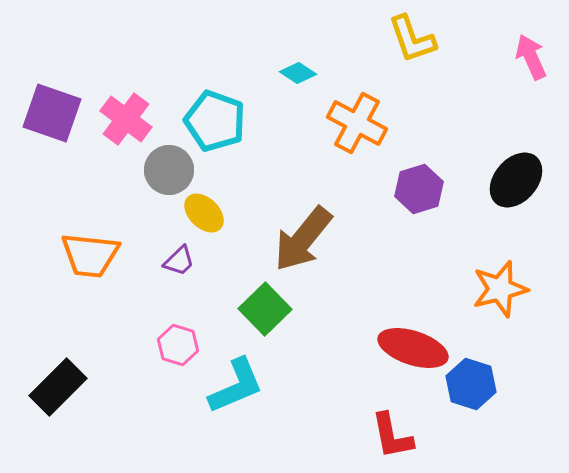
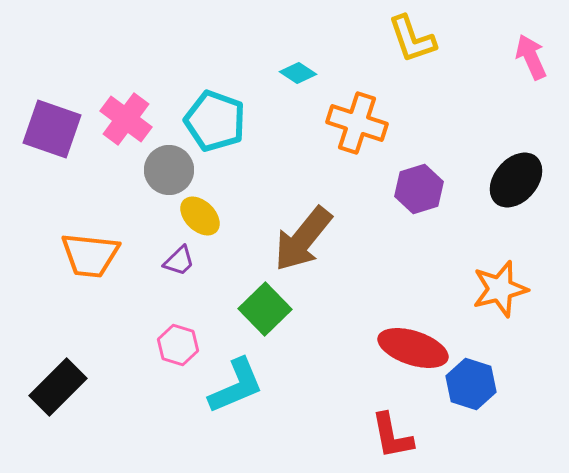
purple square: moved 16 px down
orange cross: rotated 10 degrees counterclockwise
yellow ellipse: moved 4 px left, 3 px down
